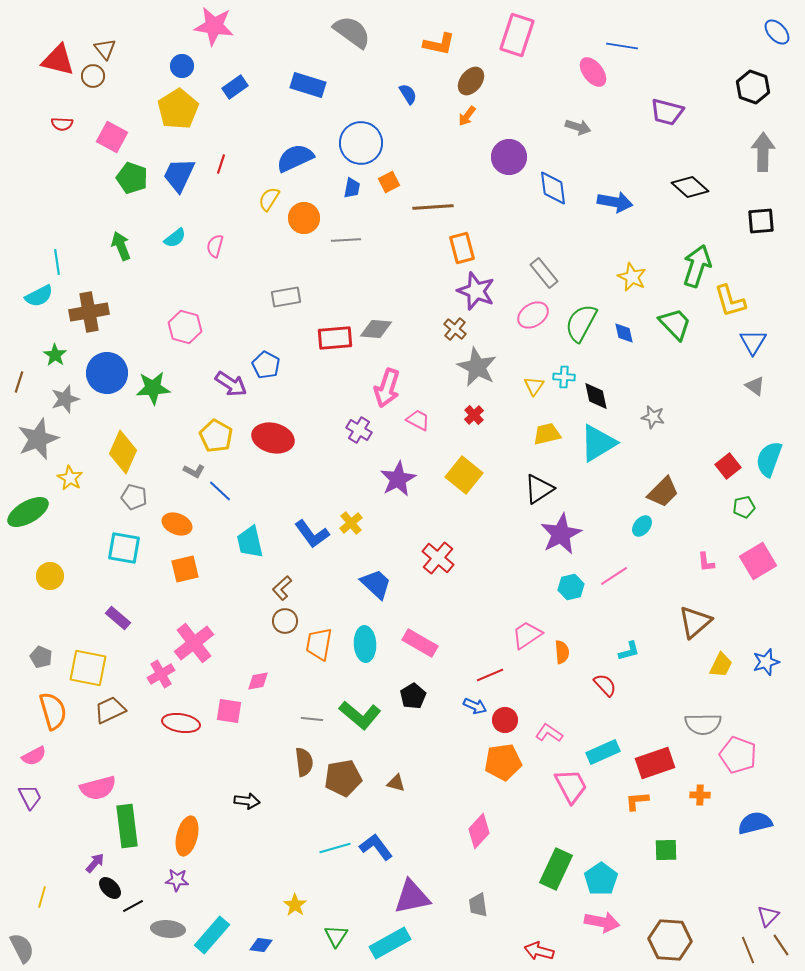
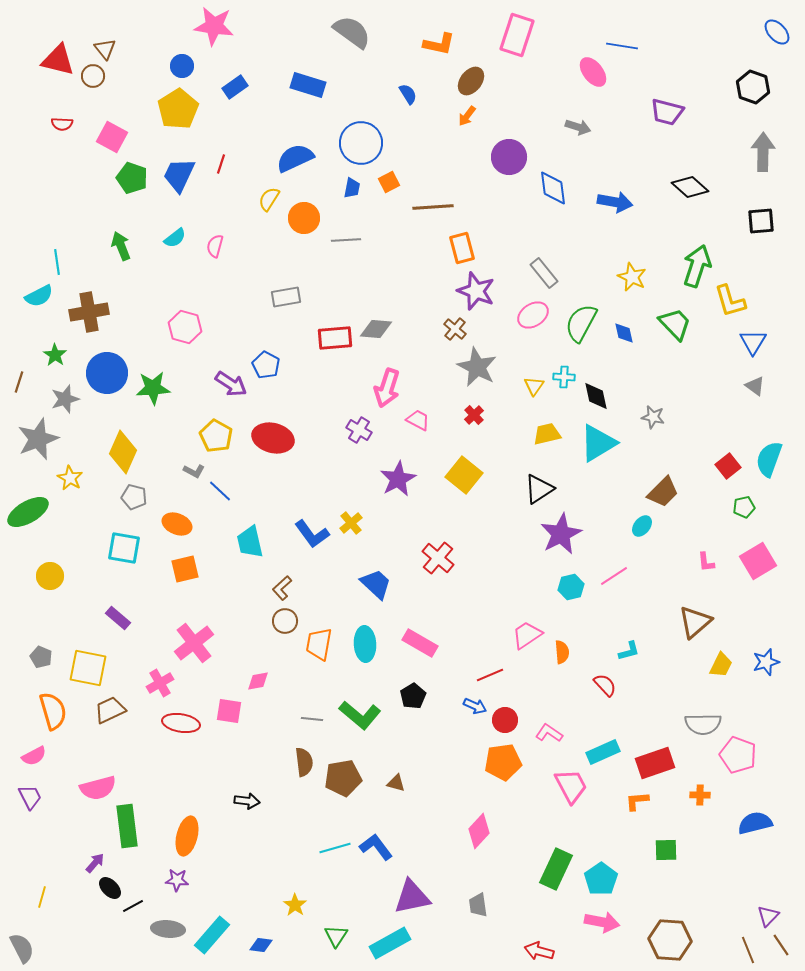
pink cross at (161, 674): moved 1 px left, 9 px down
